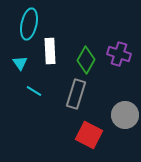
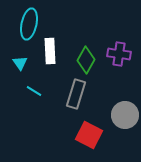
purple cross: rotated 10 degrees counterclockwise
